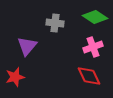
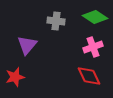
gray cross: moved 1 px right, 2 px up
purple triangle: moved 1 px up
